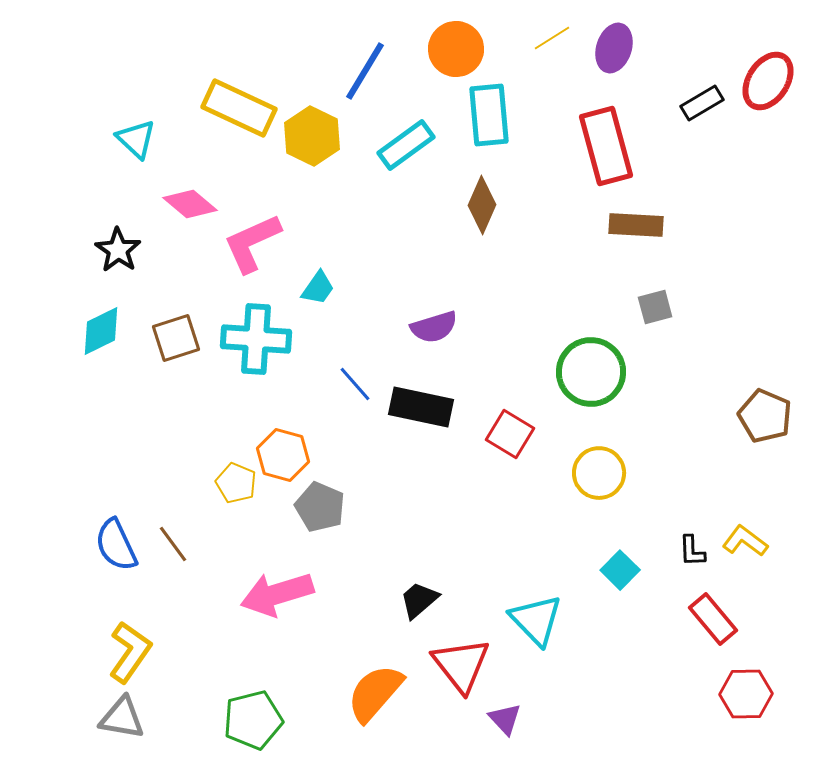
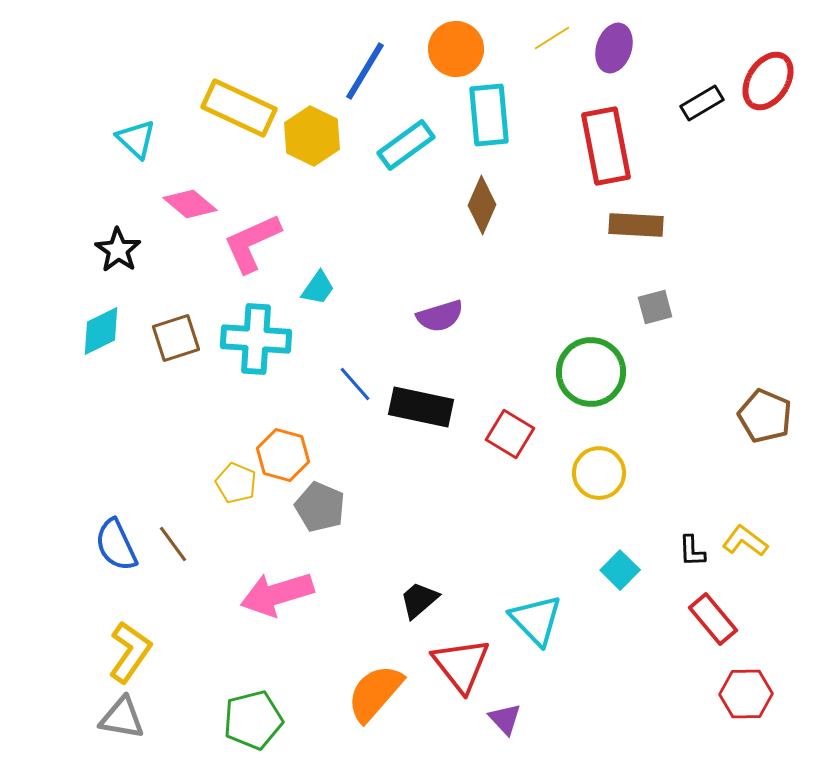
red rectangle at (606, 146): rotated 4 degrees clockwise
purple semicircle at (434, 327): moved 6 px right, 11 px up
